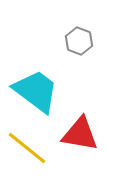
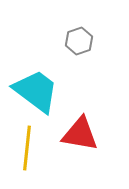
gray hexagon: rotated 20 degrees clockwise
yellow line: rotated 57 degrees clockwise
